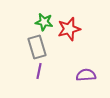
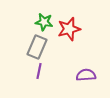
gray rectangle: rotated 40 degrees clockwise
